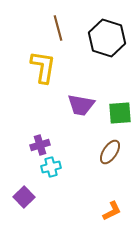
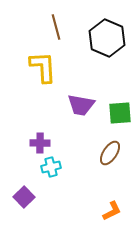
brown line: moved 2 px left, 1 px up
black hexagon: rotated 6 degrees clockwise
yellow L-shape: rotated 12 degrees counterclockwise
purple cross: moved 2 px up; rotated 18 degrees clockwise
brown ellipse: moved 1 px down
